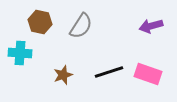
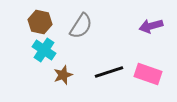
cyan cross: moved 24 px right, 3 px up; rotated 30 degrees clockwise
